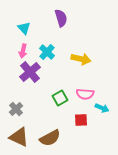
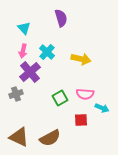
gray cross: moved 15 px up; rotated 24 degrees clockwise
